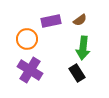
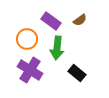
purple rectangle: rotated 48 degrees clockwise
green arrow: moved 26 px left
black rectangle: rotated 18 degrees counterclockwise
